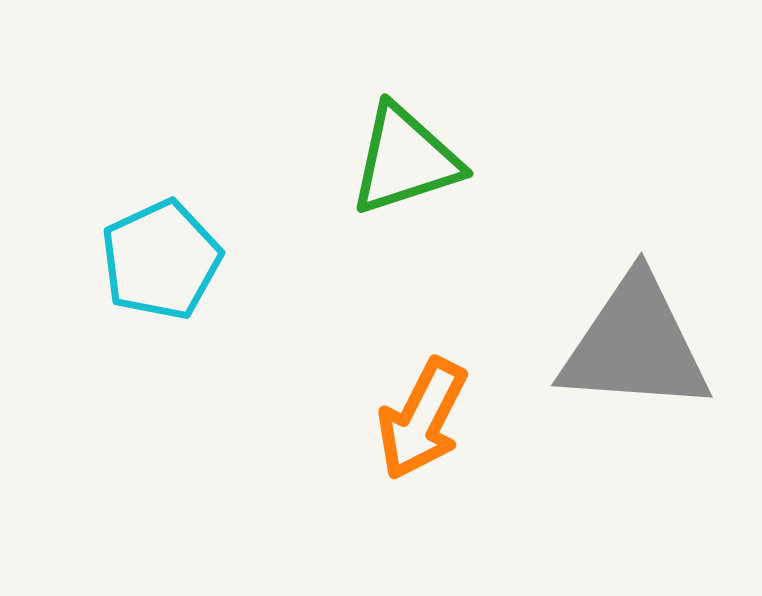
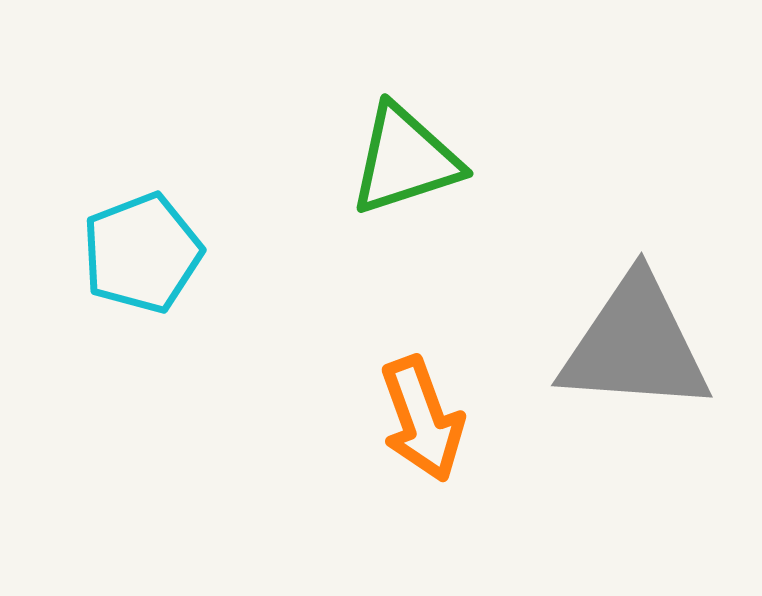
cyan pentagon: moved 19 px left, 7 px up; rotated 4 degrees clockwise
orange arrow: rotated 47 degrees counterclockwise
